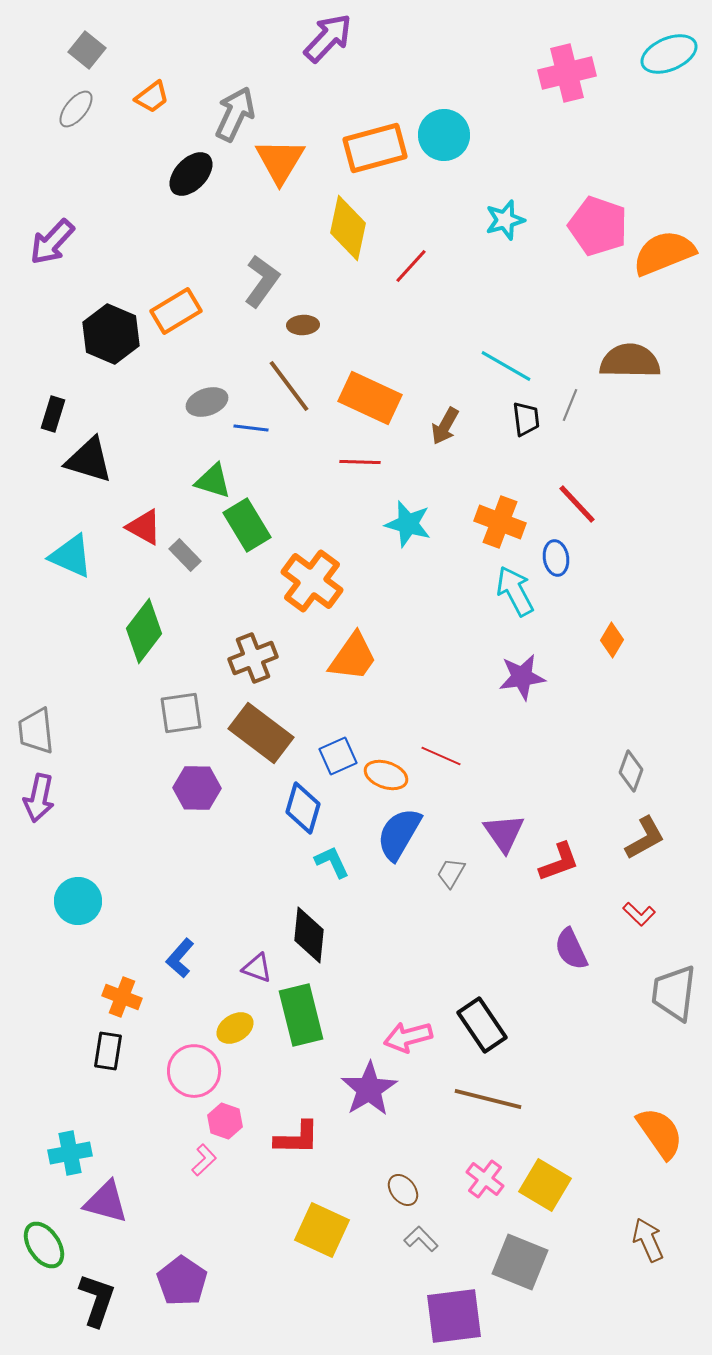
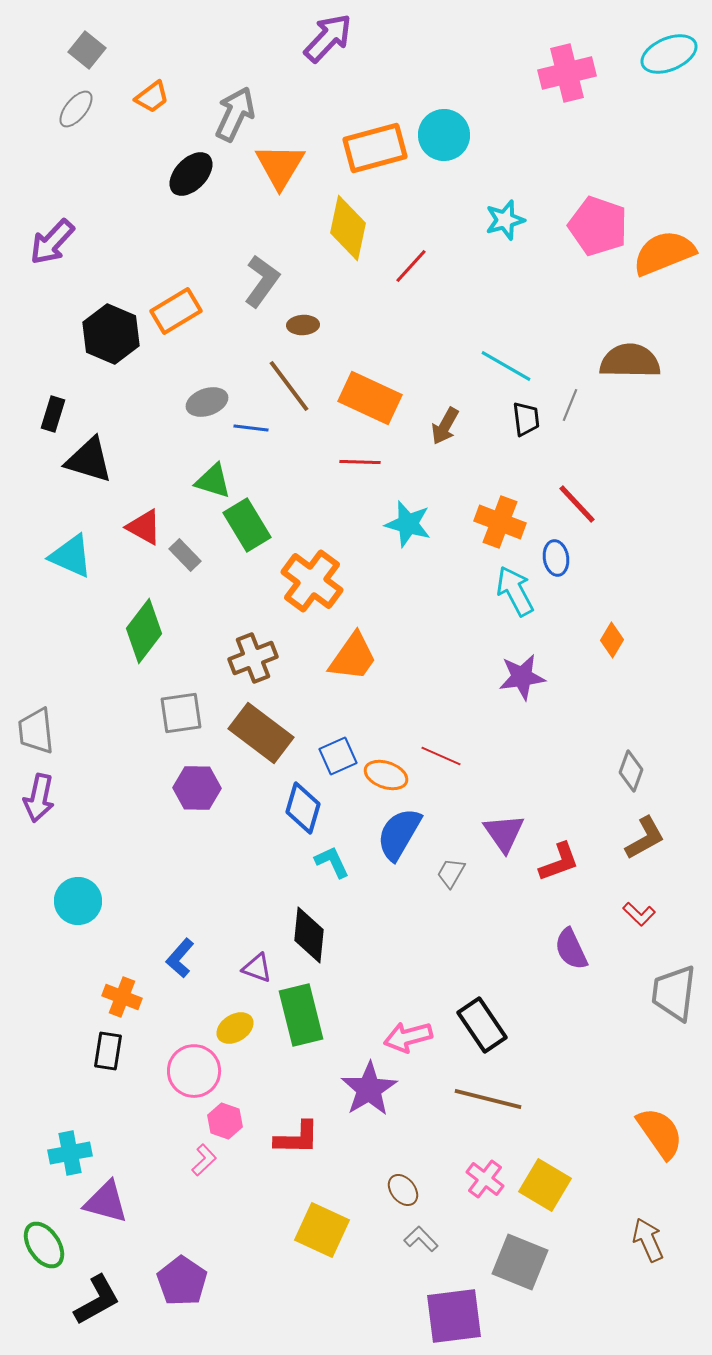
orange triangle at (280, 161): moved 5 px down
black L-shape at (97, 1300): rotated 42 degrees clockwise
